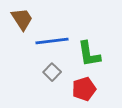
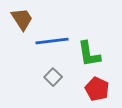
gray square: moved 1 px right, 5 px down
red pentagon: moved 13 px right; rotated 30 degrees counterclockwise
